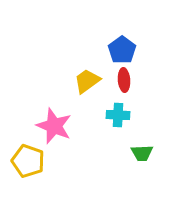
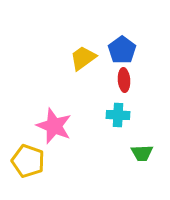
yellow trapezoid: moved 4 px left, 23 px up
